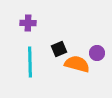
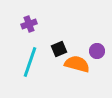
purple cross: moved 1 px right, 1 px down; rotated 21 degrees counterclockwise
purple circle: moved 2 px up
cyan line: rotated 20 degrees clockwise
